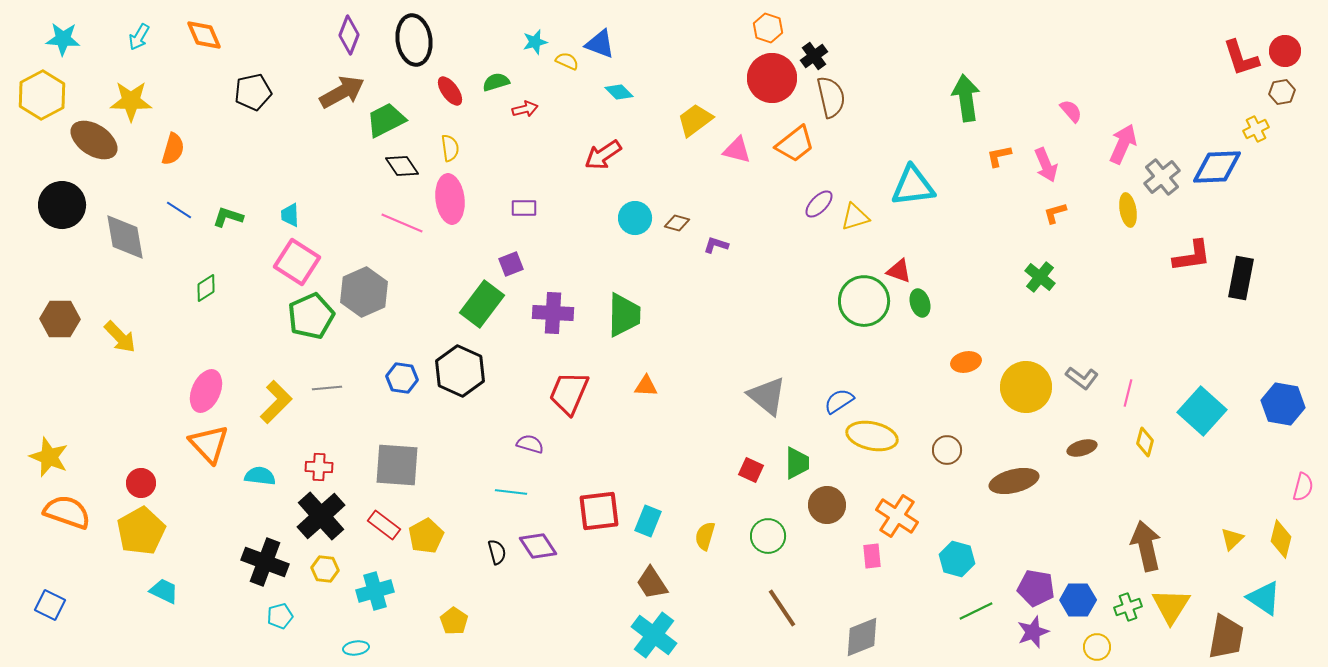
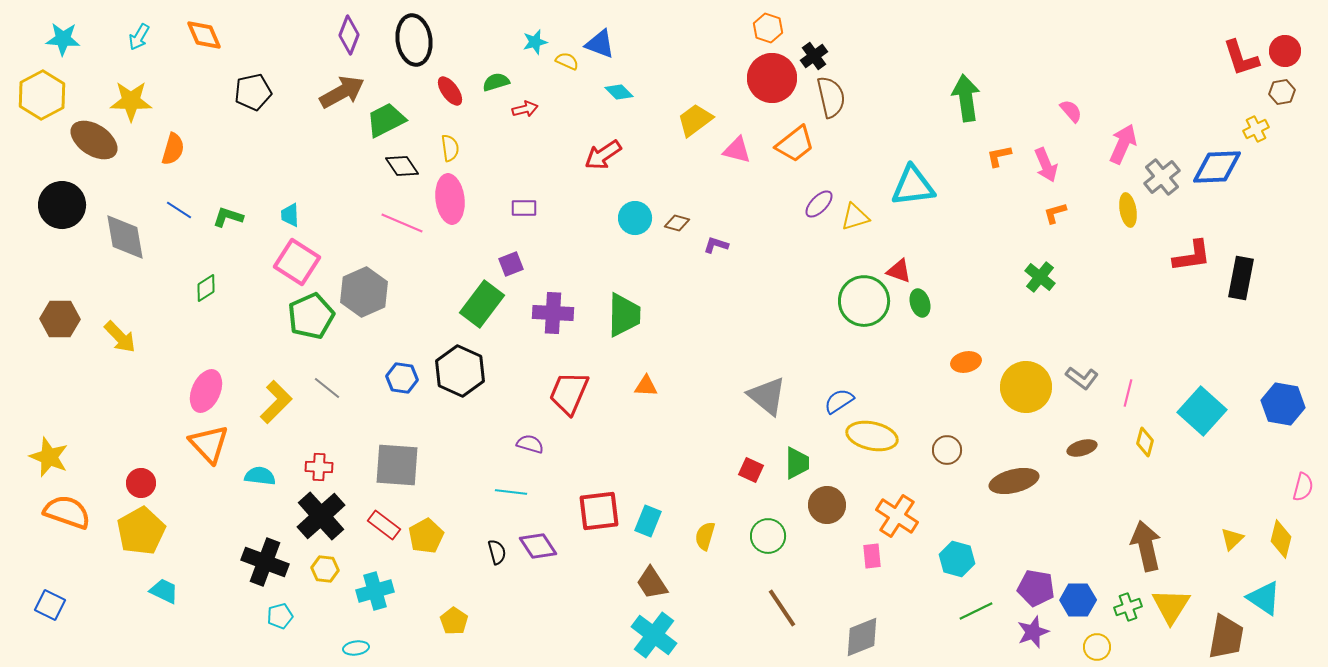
gray line at (327, 388): rotated 44 degrees clockwise
